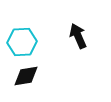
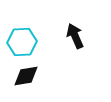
black arrow: moved 3 px left
